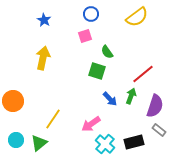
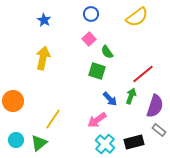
pink square: moved 4 px right, 3 px down; rotated 24 degrees counterclockwise
pink arrow: moved 6 px right, 4 px up
